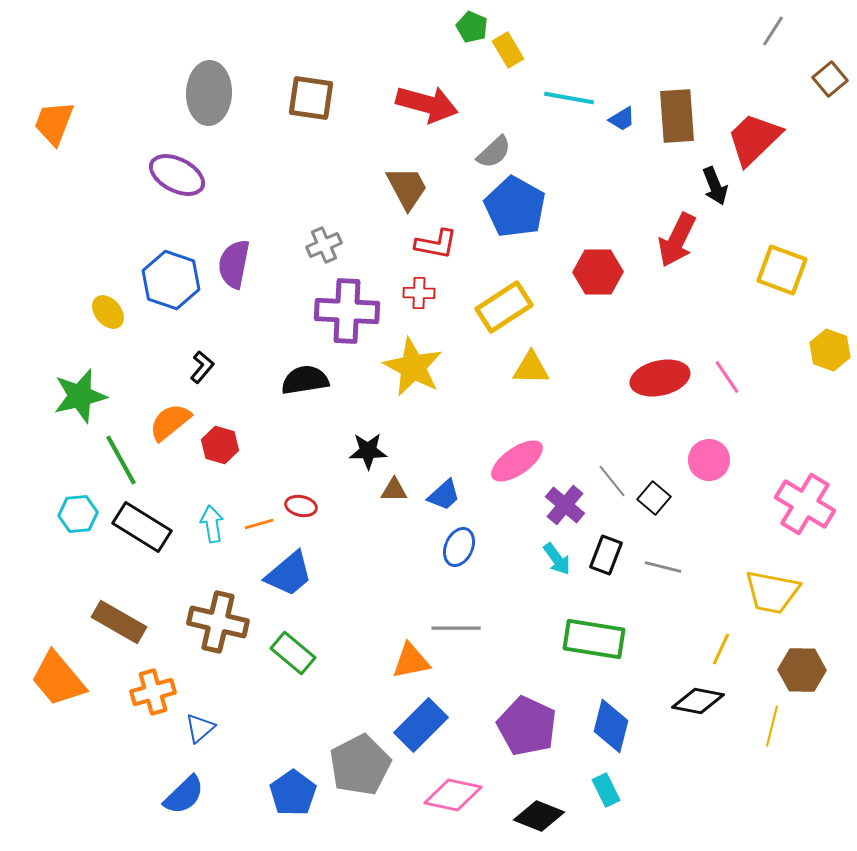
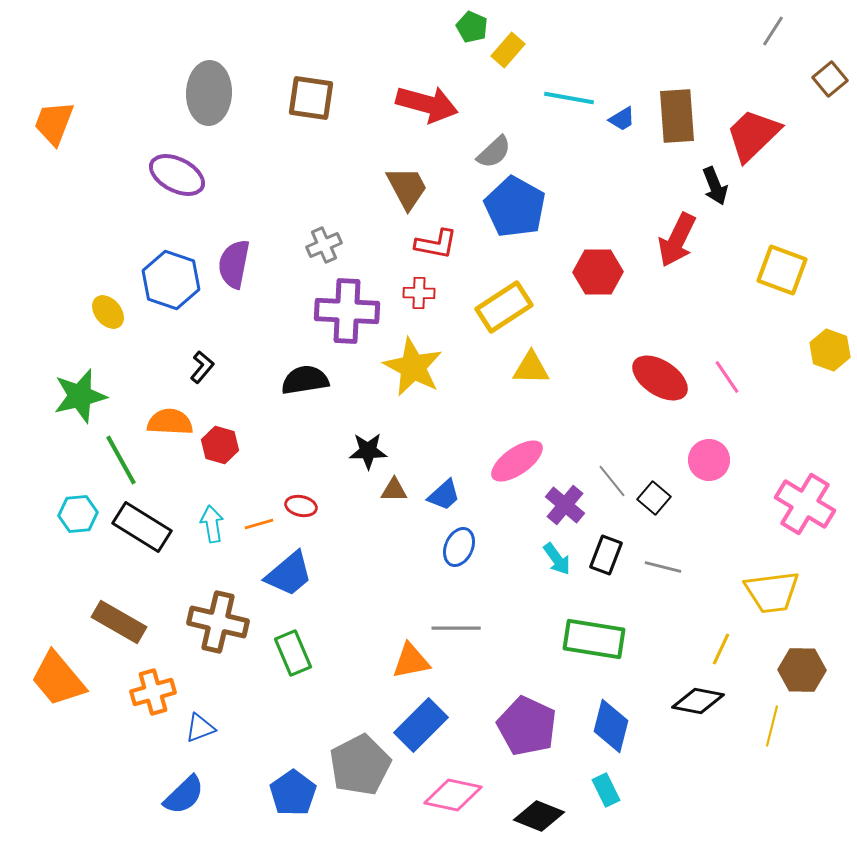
yellow rectangle at (508, 50): rotated 72 degrees clockwise
red trapezoid at (754, 139): moved 1 px left, 4 px up
red ellipse at (660, 378): rotated 46 degrees clockwise
orange semicircle at (170, 422): rotated 42 degrees clockwise
yellow trapezoid at (772, 592): rotated 18 degrees counterclockwise
green rectangle at (293, 653): rotated 27 degrees clockwise
blue triangle at (200, 728): rotated 20 degrees clockwise
